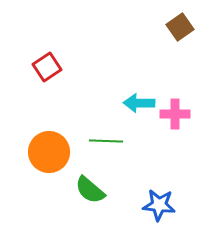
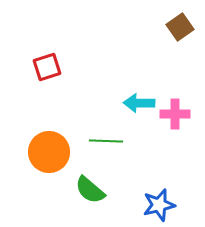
red square: rotated 16 degrees clockwise
blue star: rotated 20 degrees counterclockwise
